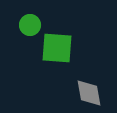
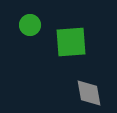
green square: moved 14 px right, 6 px up; rotated 8 degrees counterclockwise
